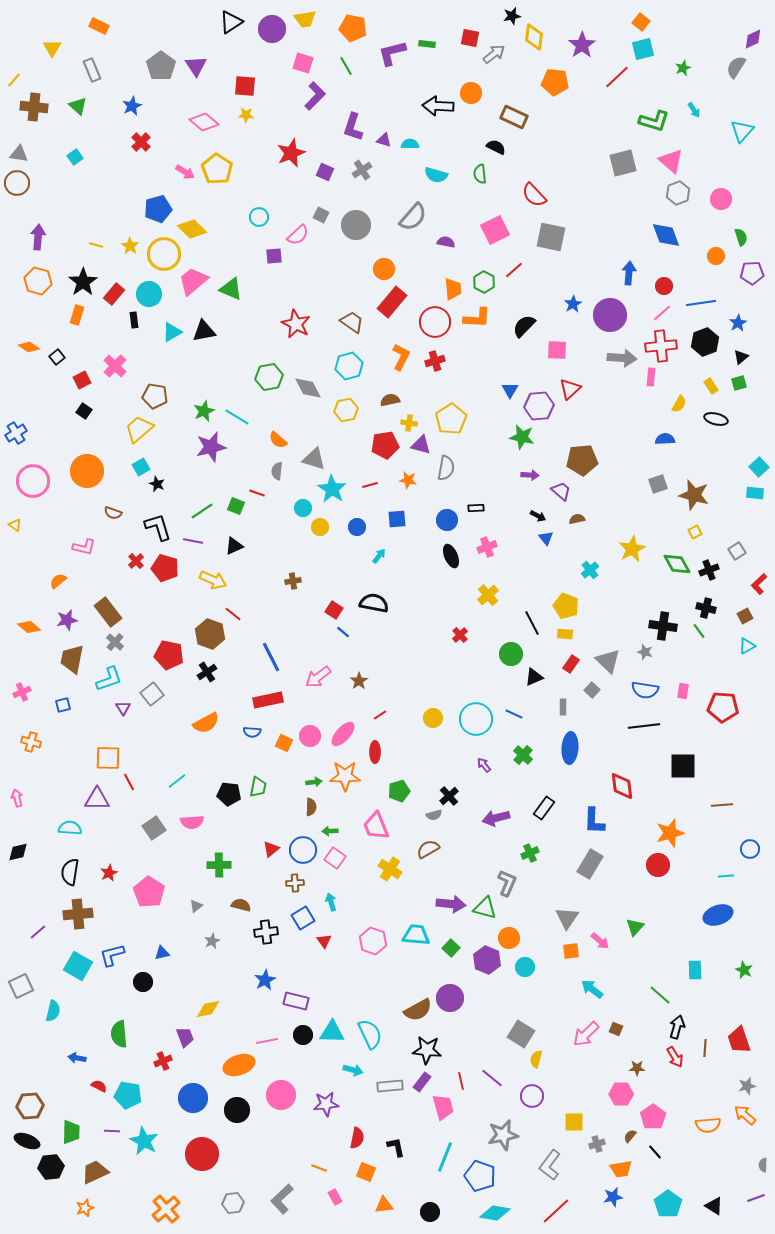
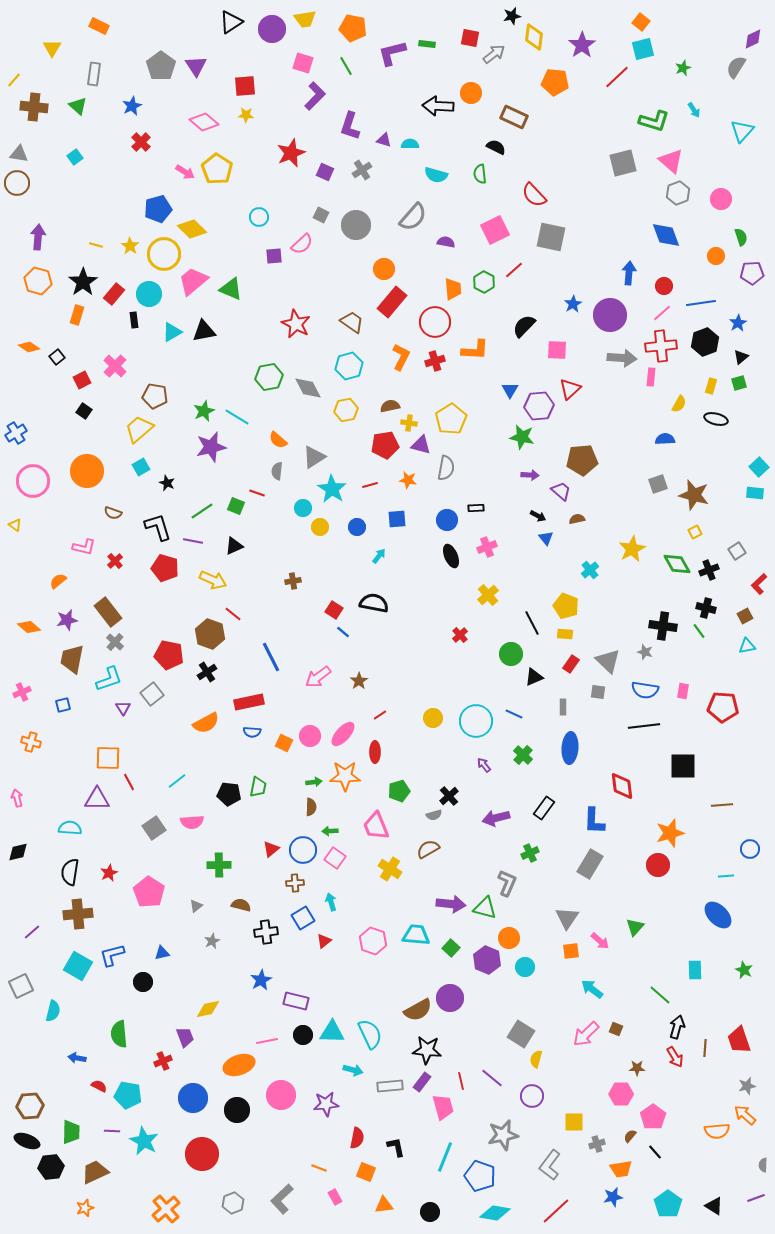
gray rectangle at (92, 70): moved 2 px right, 4 px down; rotated 30 degrees clockwise
red square at (245, 86): rotated 10 degrees counterclockwise
purple L-shape at (353, 127): moved 3 px left, 1 px up
pink semicircle at (298, 235): moved 4 px right, 9 px down
orange L-shape at (477, 318): moved 2 px left, 32 px down
yellow rectangle at (711, 386): rotated 49 degrees clockwise
brown semicircle at (390, 400): moved 6 px down
gray triangle at (314, 459): moved 2 px up; rotated 50 degrees counterclockwise
black star at (157, 484): moved 10 px right, 1 px up
red cross at (136, 561): moved 21 px left
cyan triangle at (747, 646): rotated 18 degrees clockwise
gray square at (592, 690): moved 6 px right, 2 px down; rotated 35 degrees counterclockwise
red rectangle at (268, 700): moved 19 px left, 2 px down
cyan circle at (476, 719): moved 2 px down
blue ellipse at (718, 915): rotated 64 degrees clockwise
purple line at (38, 932): moved 6 px left
red triangle at (324, 941): rotated 28 degrees clockwise
blue star at (265, 980): moved 4 px left
orange semicircle at (708, 1125): moved 9 px right, 6 px down
gray hexagon at (233, 1203): rotated 15 degrees counterclockwise
